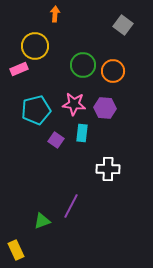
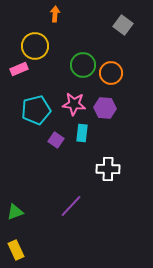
orange circle: moved 2 px left, 2 px down
purple line: rotated 15 degrees clockwise
green triangle: moved 27 px left, 9 px up
